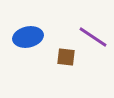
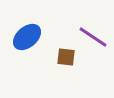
blue ellipse: moved 1 px left; rotated 28 degrees counterclockwise
